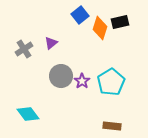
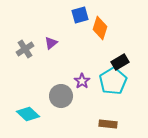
blue square: rotated 24 degrees clockwise
black rectangle: moved 40 px down; rotated 18 degrees counterclockwise
gray cross: moved 1 px right
gray circle: moved 20 px down
cyan pentagon: moved 2 px right, 1 px up
cyan diamond: rotated 10 degrees counterclockwise
brown rectangle: moved 4 px left, 2 px up
